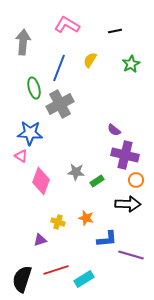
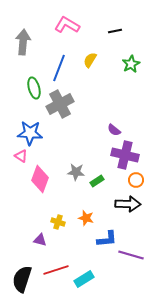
pink diamond: moved 1 px left, 2 px up
purple triangle: rotated 32 degrees clockwise
